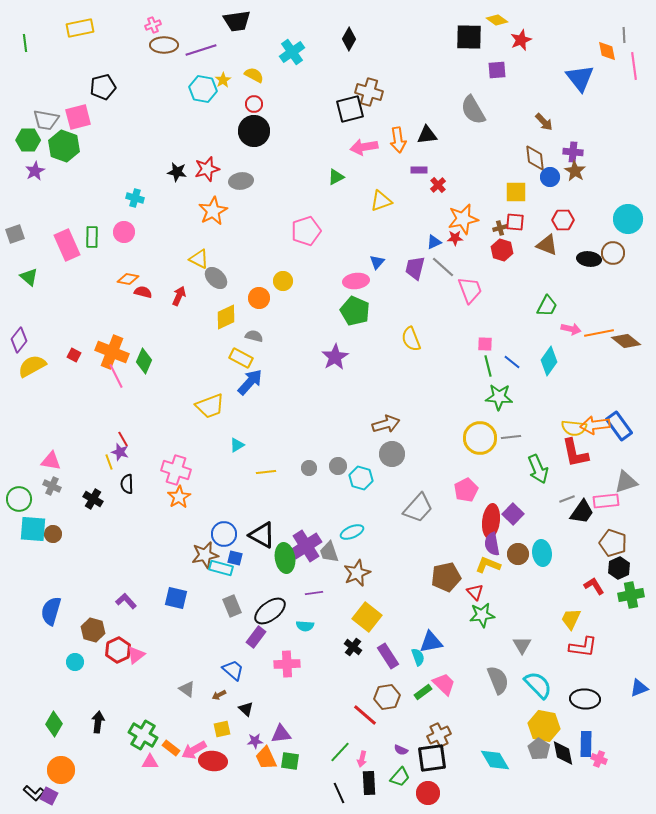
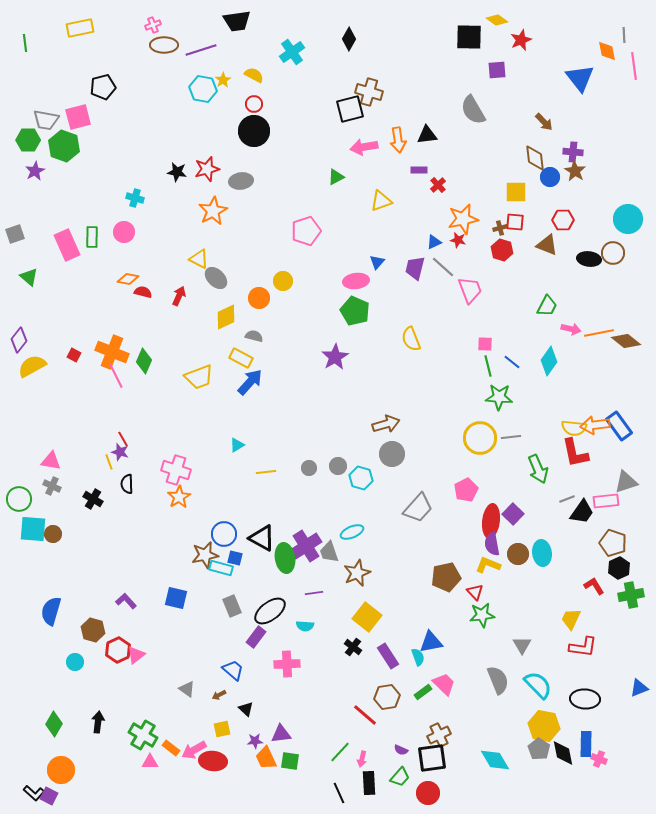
red star at (455, 238): moved 3 px right, 2 px down; rotated 14 degrees clockwise
yellow trapezoid at (210, 406): moved 11 px left, 29 px up
black triangle at (262, 535): moved 3 px down
